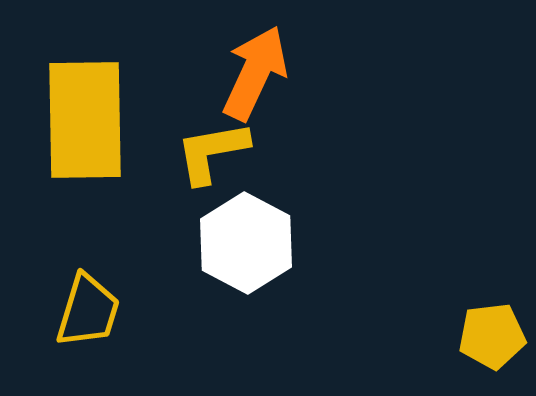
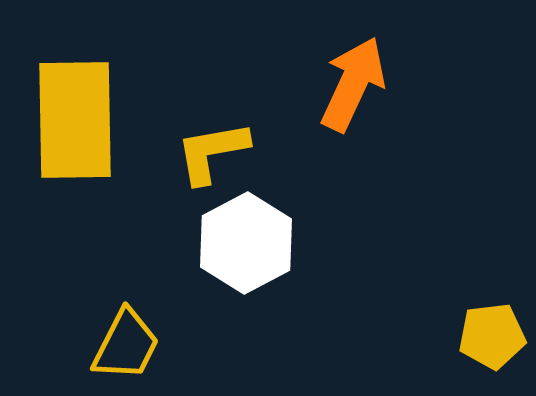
orange arrow: moved 98 px right, 11 px down
yellow rectangle: moved 10 px left
white hexagon: rotated 4 degrees clockwise
yellow trapezoid: moved 38 px right, 34 px down; rotated 10 degrees clockwise
